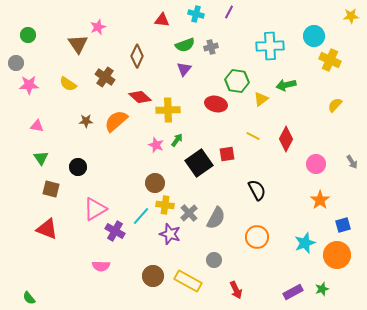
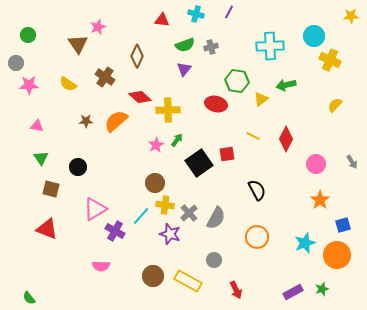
pink star at (156, 145): rotated 21 degrees clockwise
